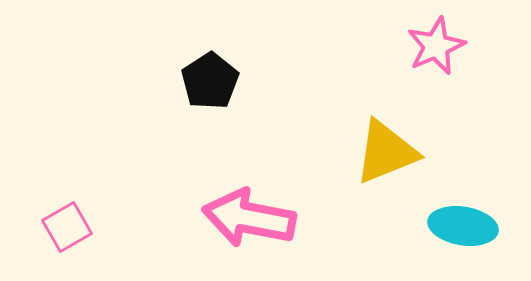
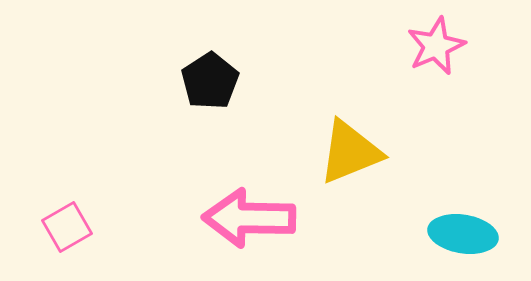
yellow triangle: moved 36 px left
pink arrow: rotated 10 degrees counterclockwise
cyan ellipse: moved 8 px down
